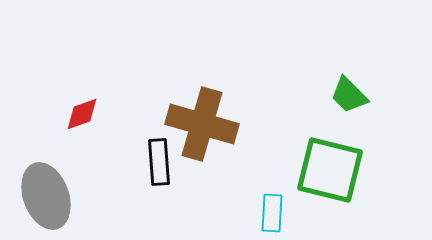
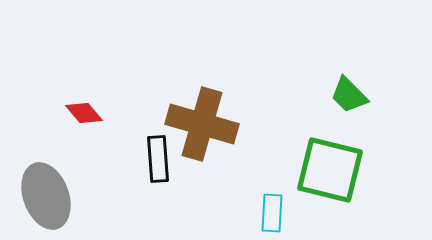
red diamond: moved 2 px right, 1 px up; rotated 69 degrees clockwise
black rectangle: moved 1 px left, 3 px up
